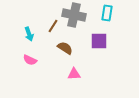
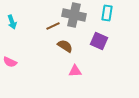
brown line: rotated 32 degrees clockwise
cyan arrow: moved 17 px left, 12 px up
purple square: rotated 24 degrees clockwise
brown semicircle: moved 2 px up
pink semicircle: moved 20 px left, 2 px down
pink triangle: moved 1 px right, 3 px up
